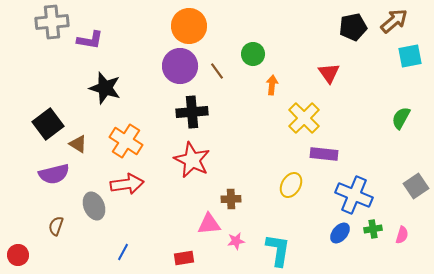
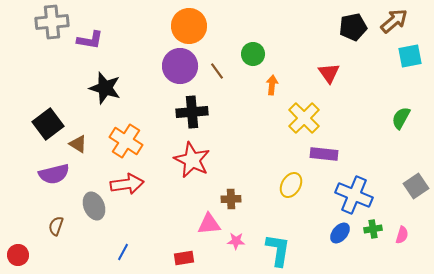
pink star: rotated 12 degrees clockwise
